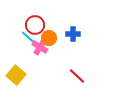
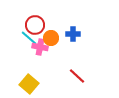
orange circle: moved 2 px right
pink cross: rotated 21 degrees counterclockwise
yellow square: moved 13 px right, 9 px down
